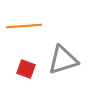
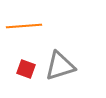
gray triangle: moved 3 px left, 6 px down
